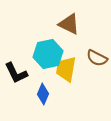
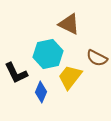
yellow trapezoid: moved 4 px right, 8 px down; rotated 28 degrees clockwise
blue diamond: moved 2 px left, 2 px up
